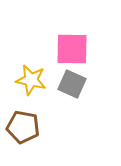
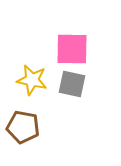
yellow star: moved 1 px right
gray square: rotated 12 degrees counterclockwise
